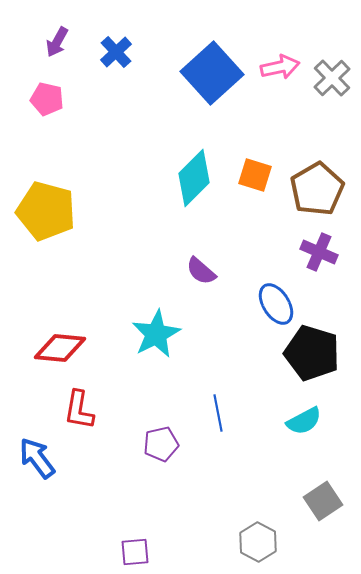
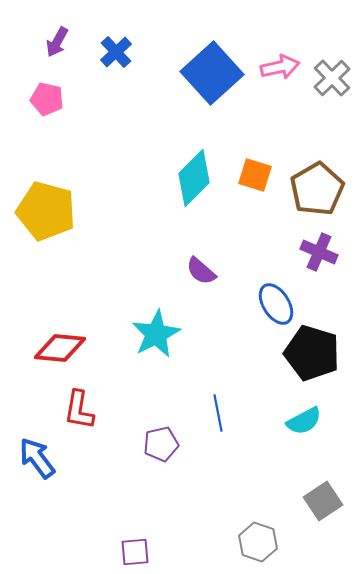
gray hexagon: rotated 9 degrees counterclockwise
